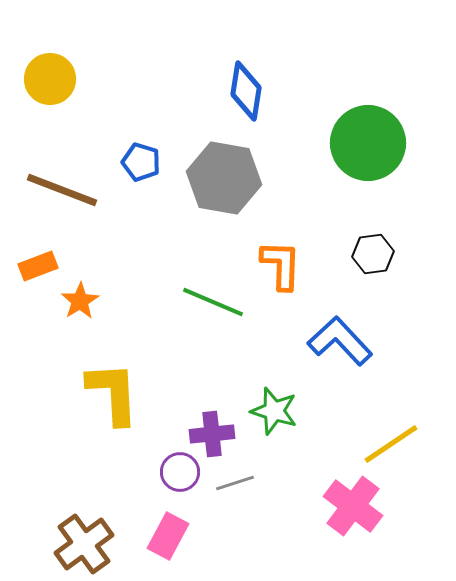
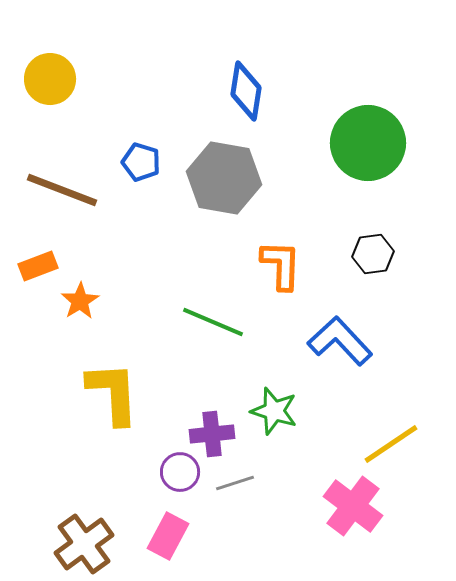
green line: moved 20 px down
